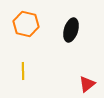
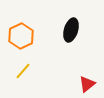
orange hexagon: moved 5 px left, 12 px down; rotated 20 degrees clockwise
yellow line: rotated 42 degrees clockwise
